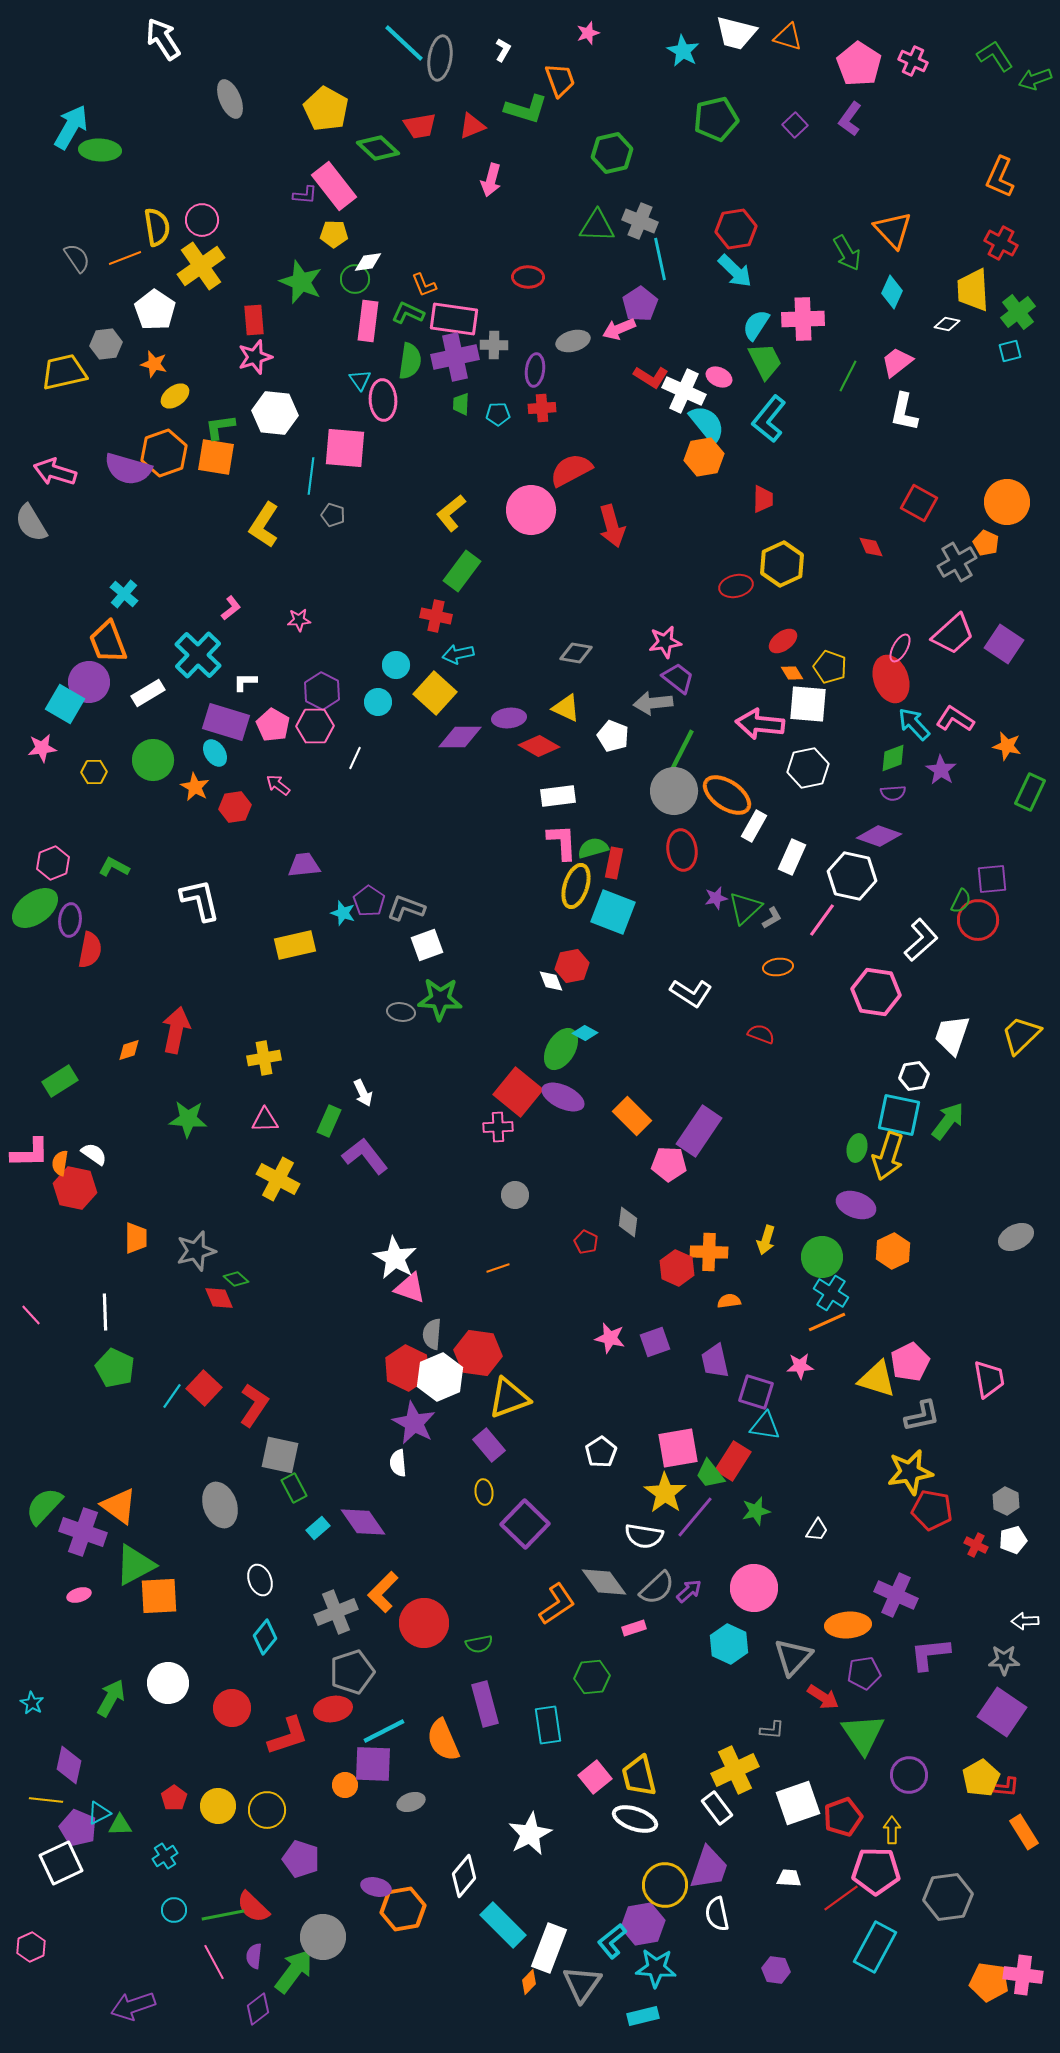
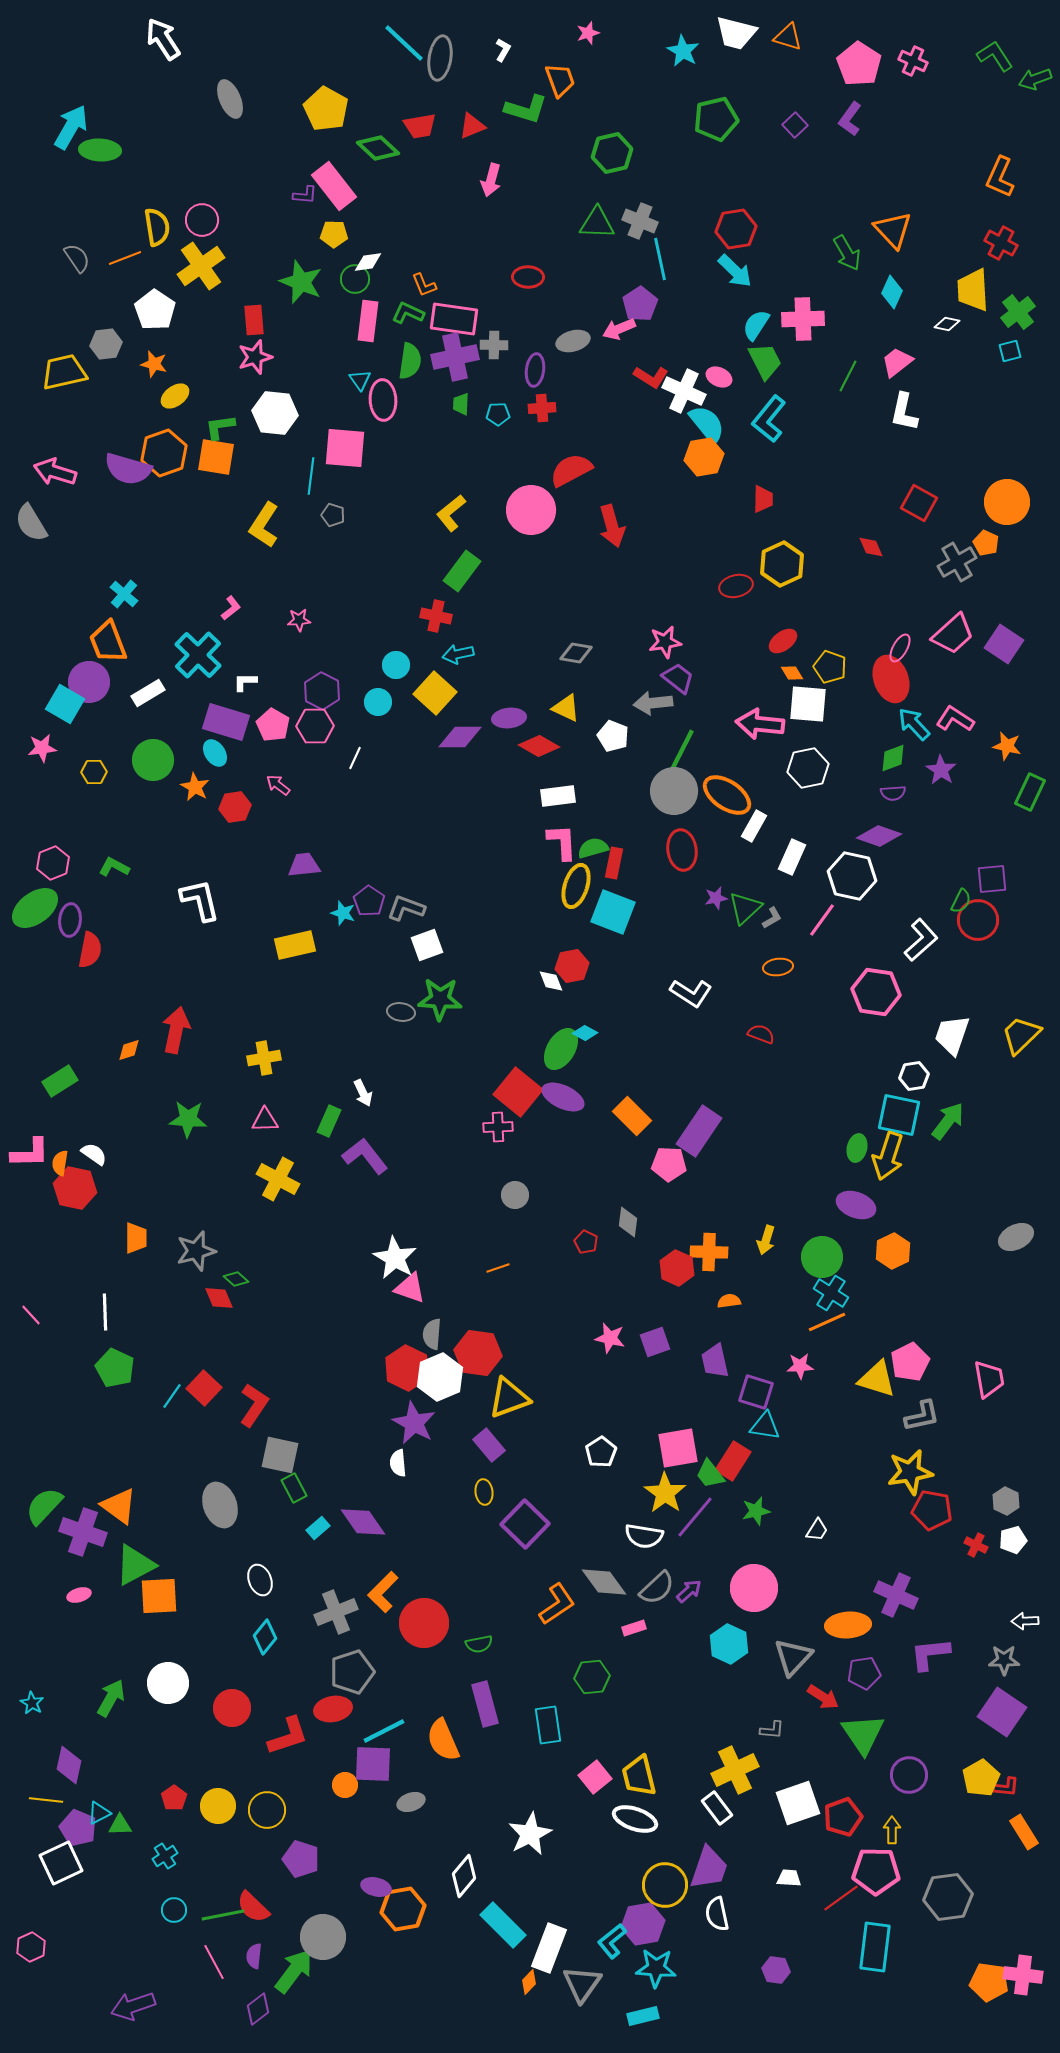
green triangle at (597, 226): moved 3 px up
cyan rectangle at (875, 1947): rotated 21 degrees counterclockwise
